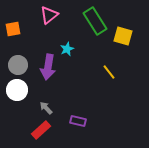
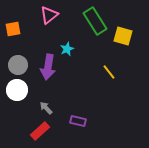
red rectangle: moved 1 px left, 1 px down
